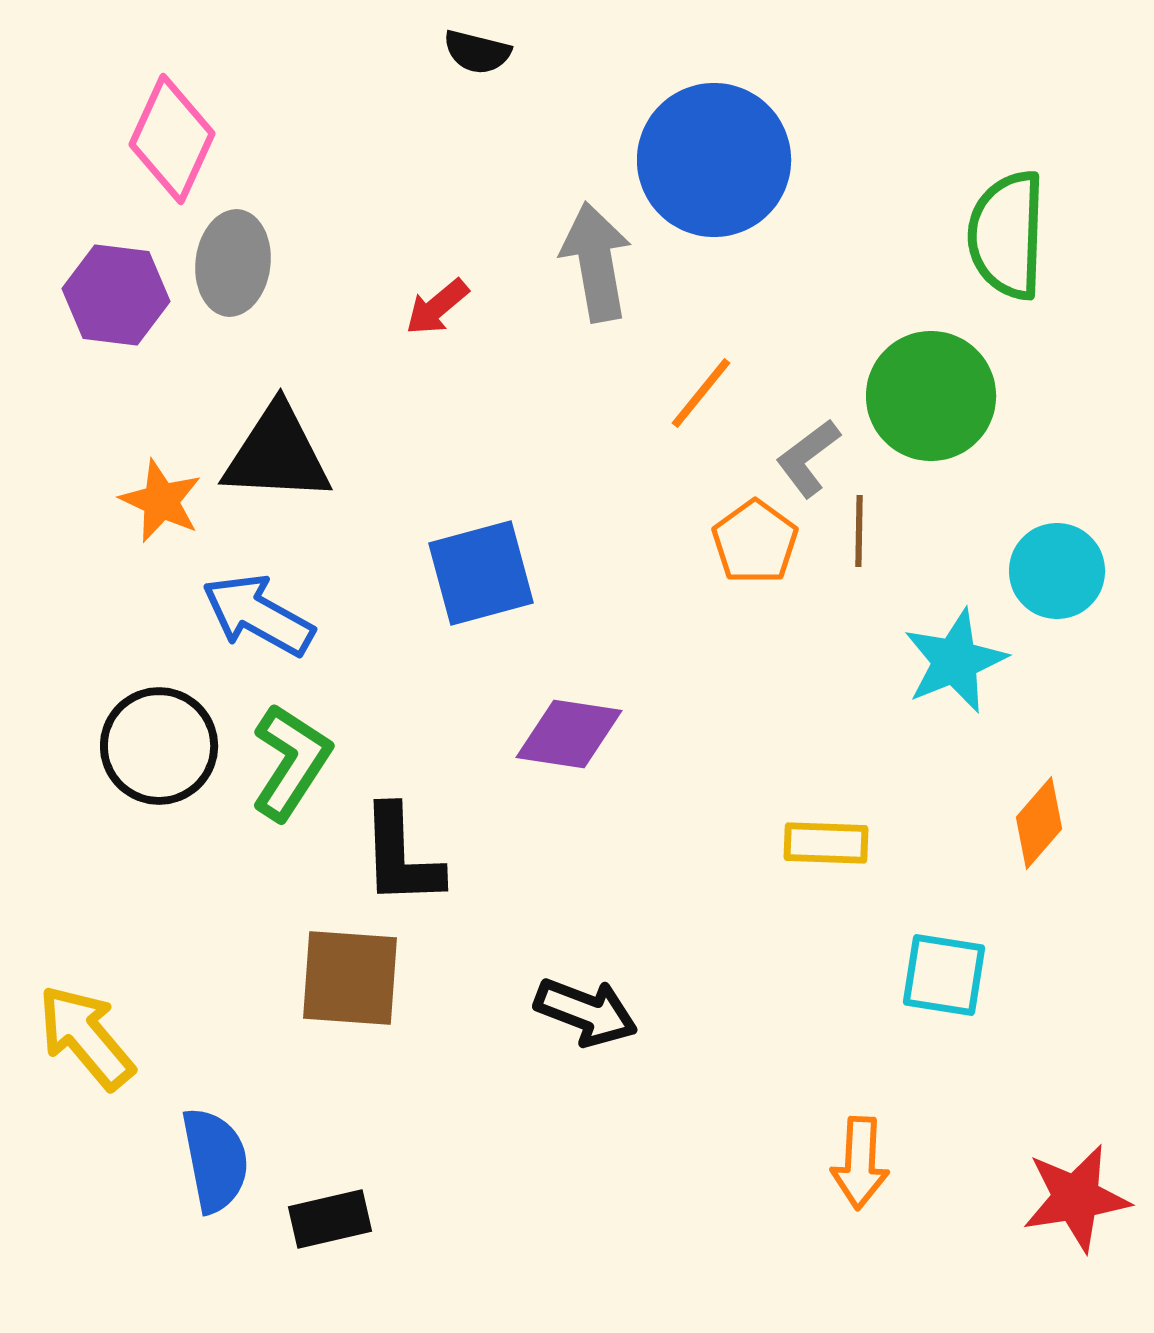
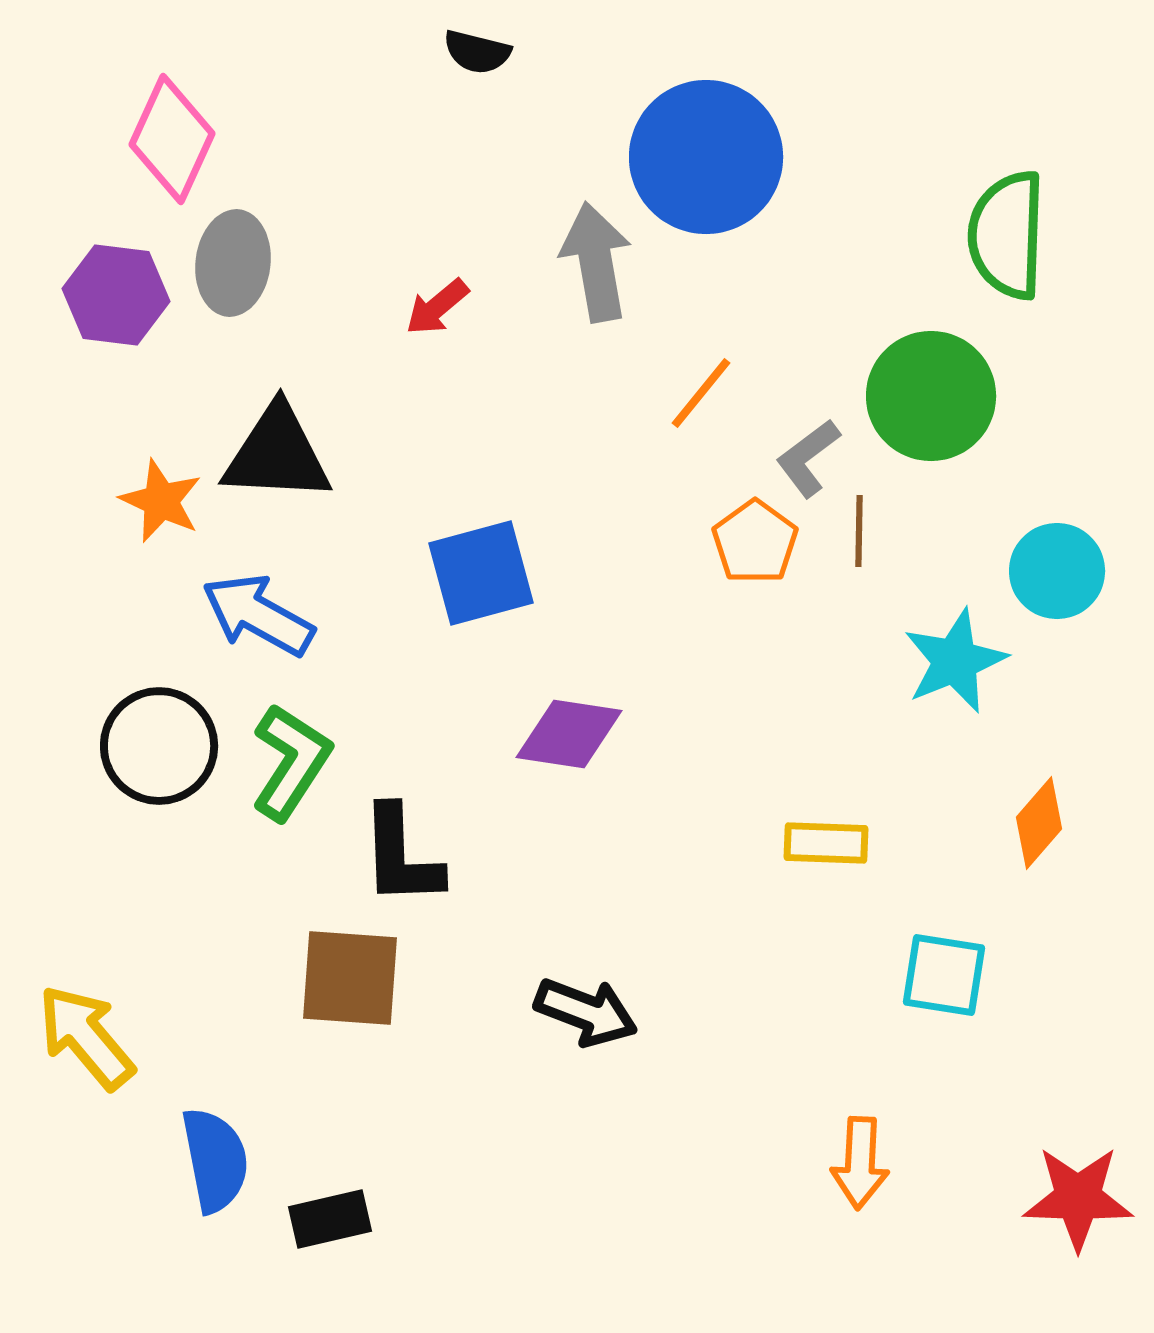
blue circle: moved 8 px left, 3 px up
red star: moved 2 px right; rotated 11 degrees clockwise
